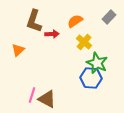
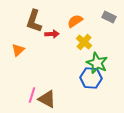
gray rectangle: rotated 72 degrees clockwise
